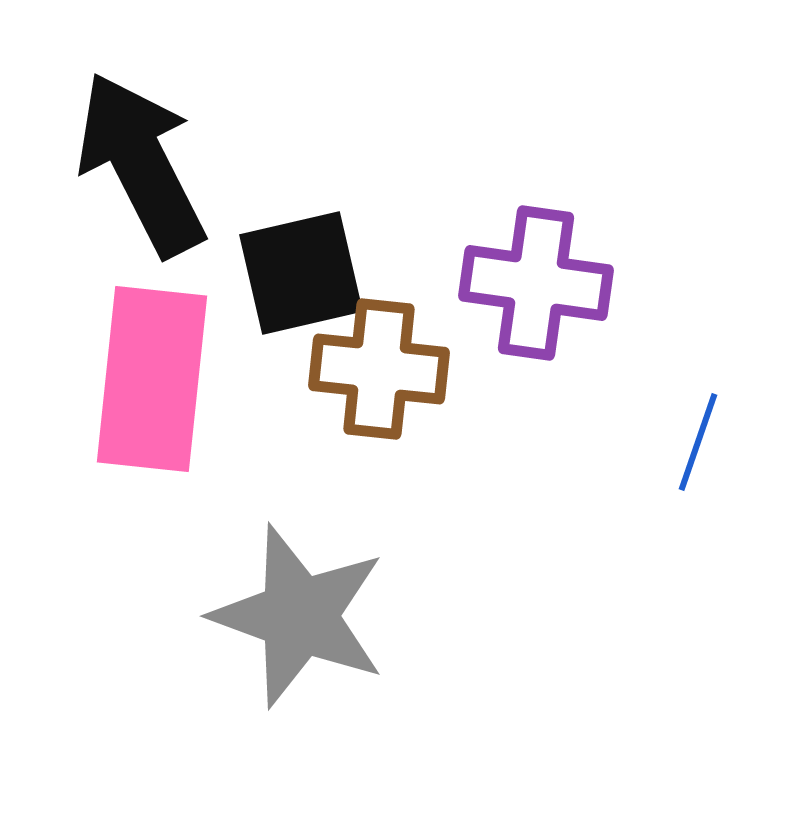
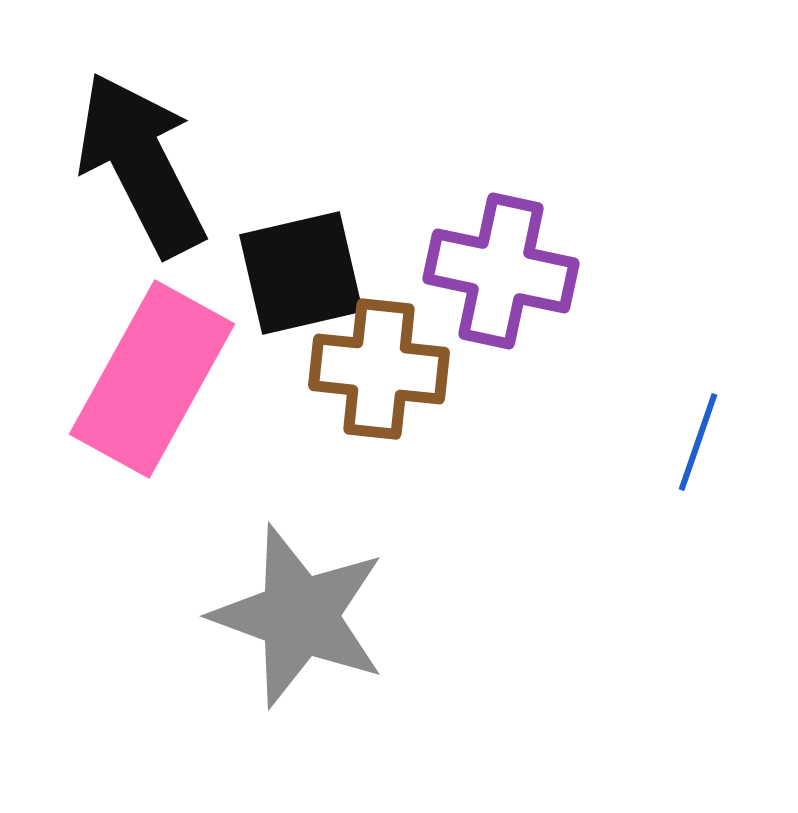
purple cross: moved 35 px left, 12 px up; rotated 4 degrees clockwise
pink rectangle: rotated 23 degrees clockwise
